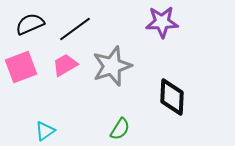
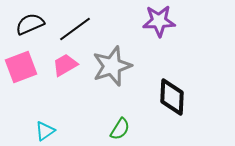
purple star: moved 3 px left, 1 px up
